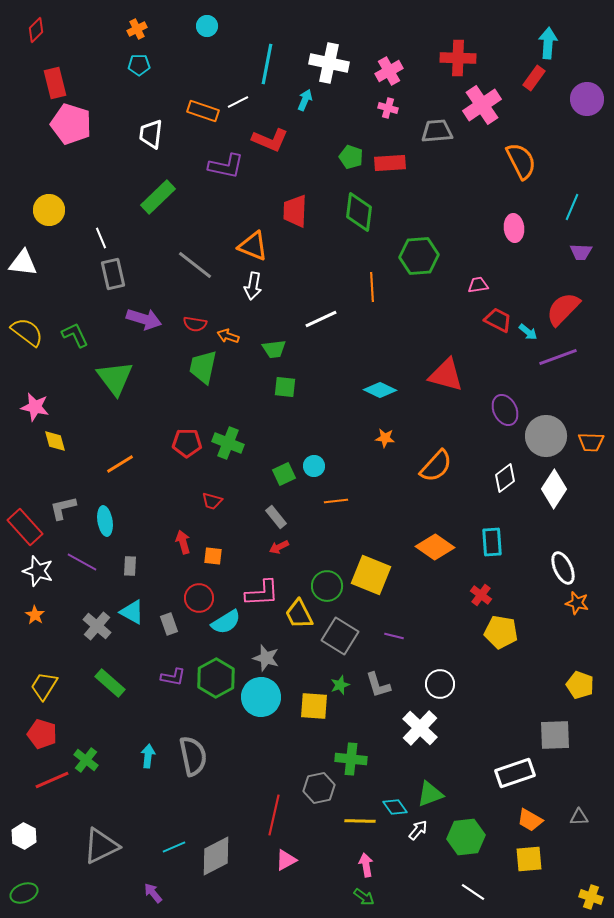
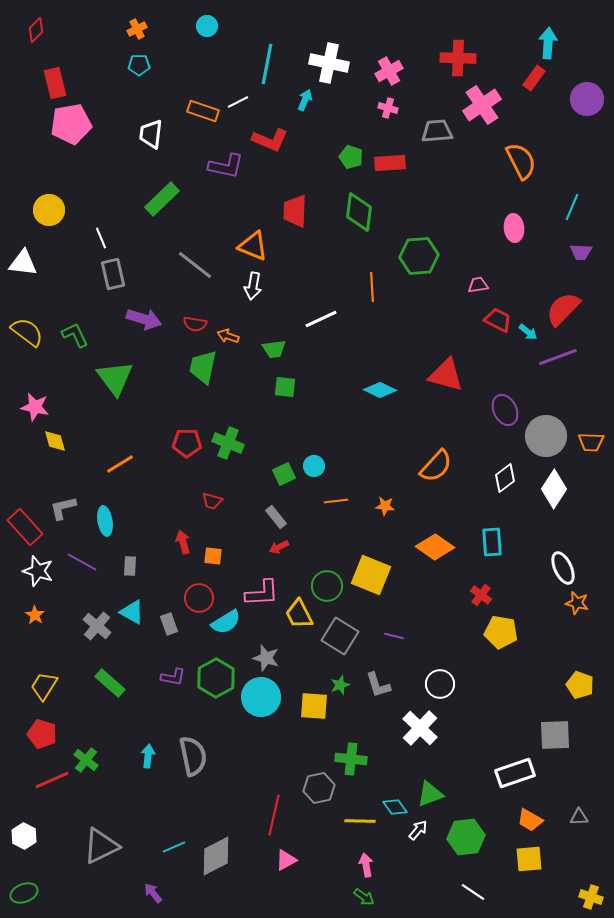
pink pentagon at (71, 124): rotated 27 degrees counterclockwise
green rectangle at (158, 197): moved 4 px right, 2 px down
orange star at (385, 438): moved 68 px down
